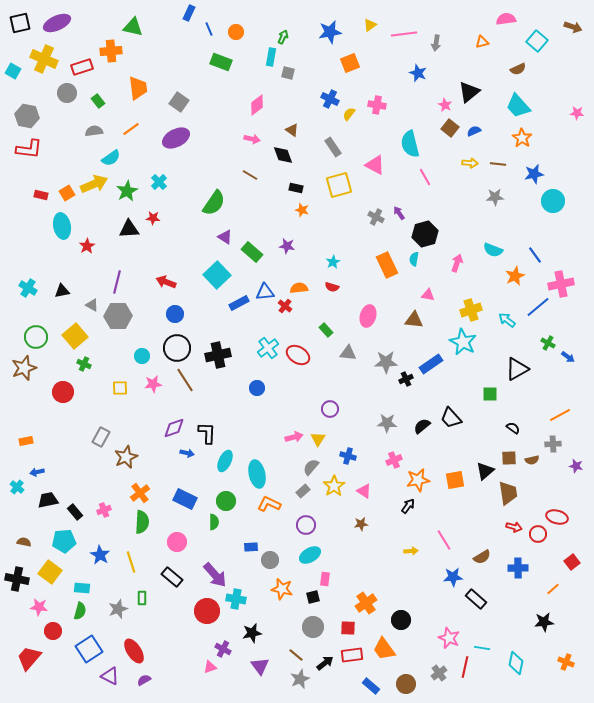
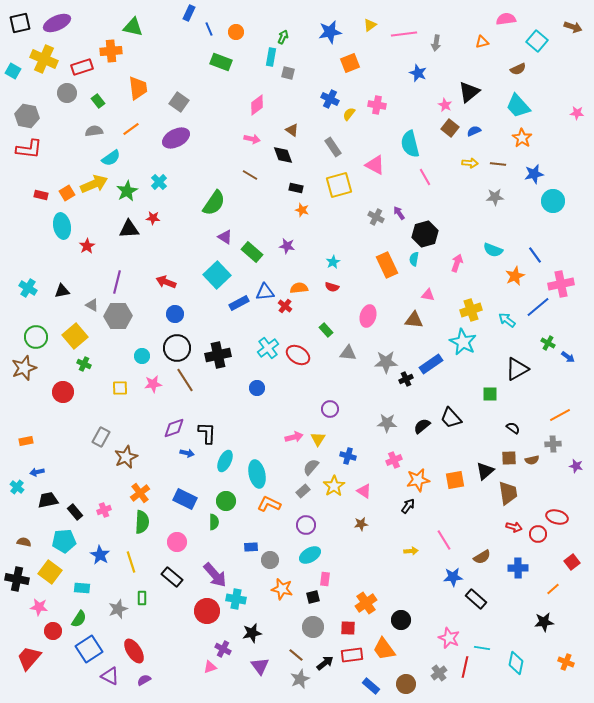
green semicircle at (80, 611): moved 1 px left, 8 px down; rotated 18 degrees clockwise
